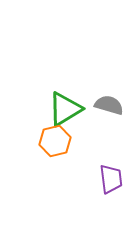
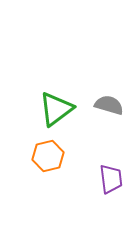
green triangle: moved 9 px left; rotated 6 degrees counterclockwise
orange hexagon: moved 7 px left, 15 px down
